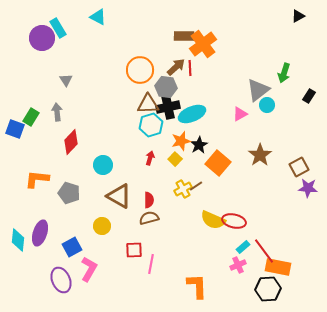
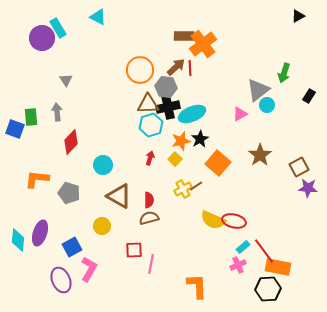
green rectangle at (31, 117): rotated 36 degrees counterclockwise
black star at (199, 145): moved 1 px right, 6 px up
